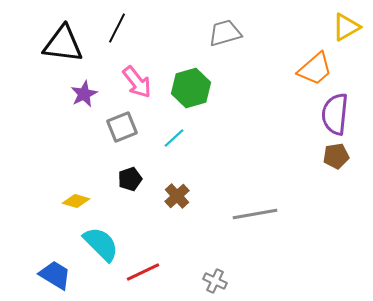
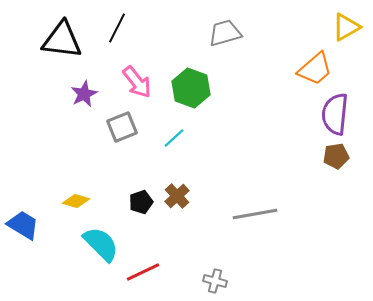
black triangle: moved 1 px left, 4 px up
green hexagon: rotated 24 degrees counterclockwise
black pentagon: moved 11 px right, 23 px down
blue trapezoid: moved 32 px left, 50 px up
gray cross: rotated 10 degrees counterclockwise
